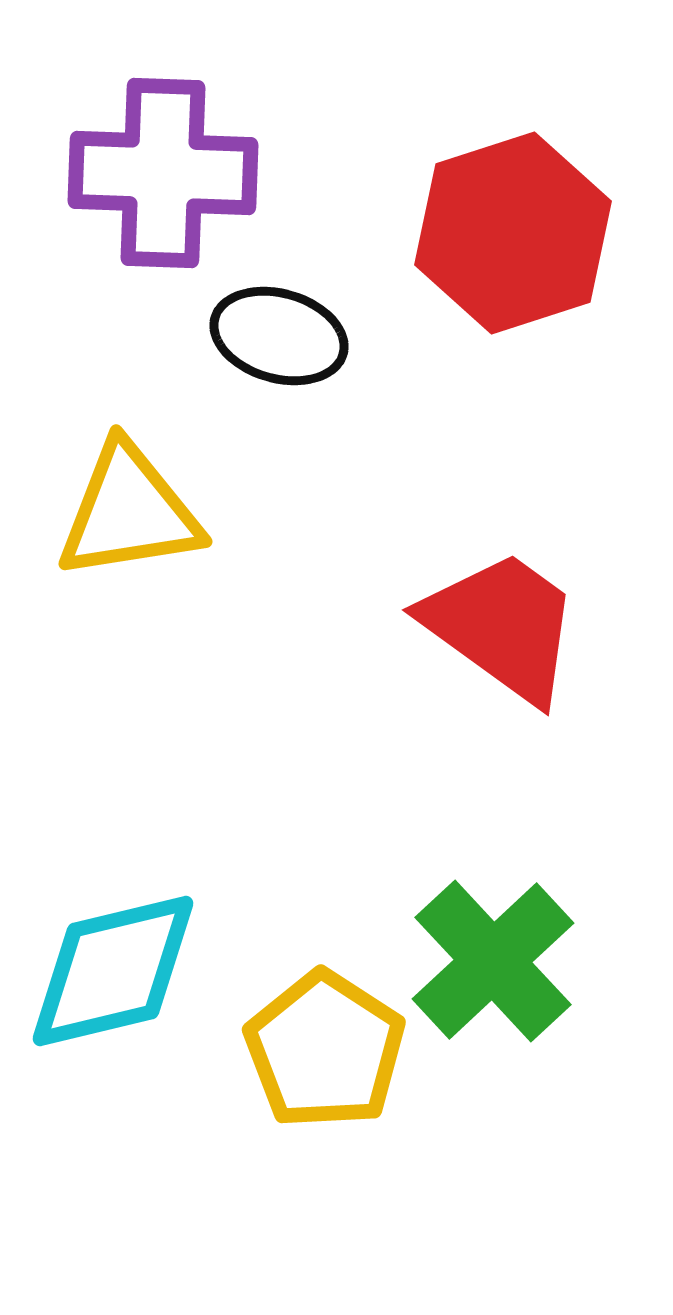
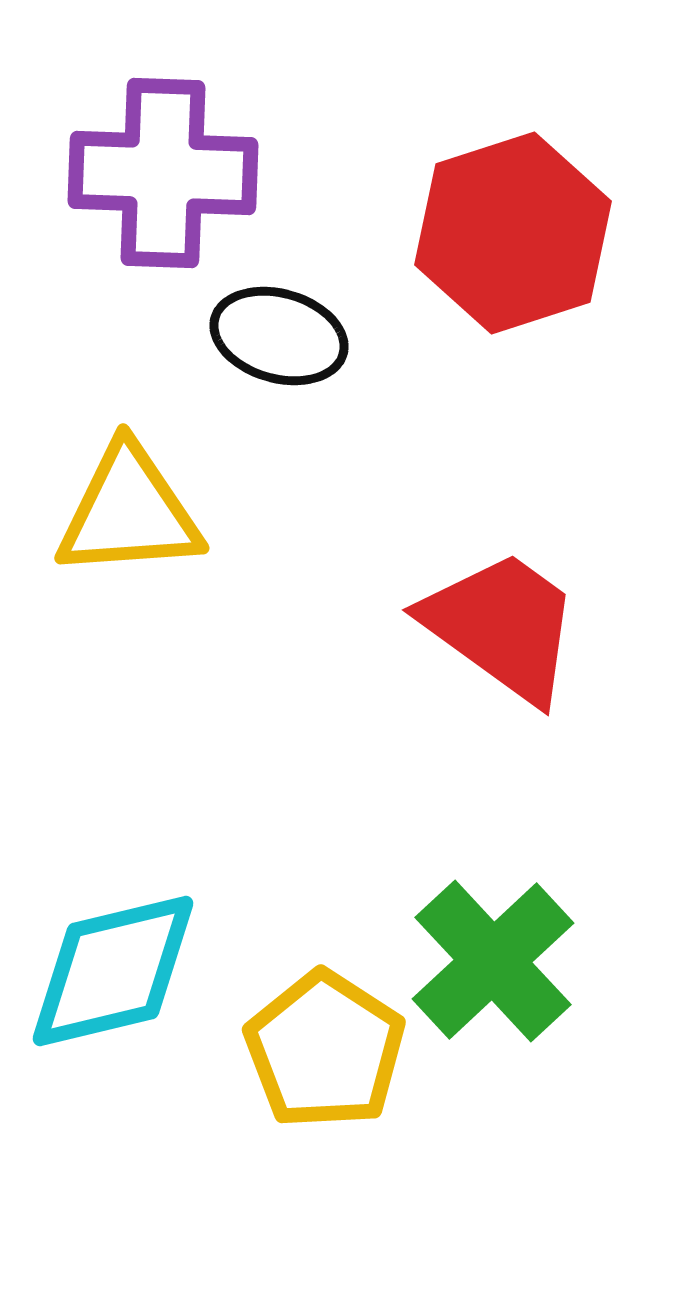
yellow triangle: rotated 5 degrees clockwise
